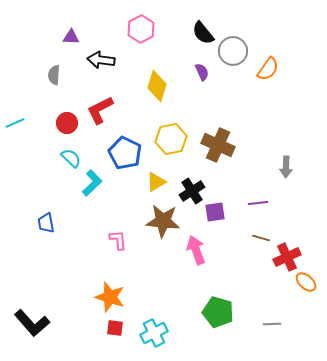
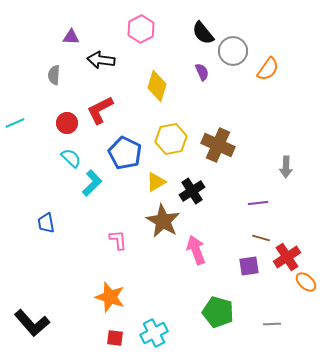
purple square: moved 34 px right, 54 px down
brown star: rotated 24 degrees clockwise
red cross: rotated 8 degrees counterclockwise
red square: moved 10 px down
